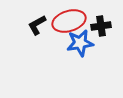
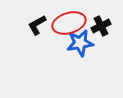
red ellipse: moved 2 px down
black cross: rotated 18 degrees counterclockwise
